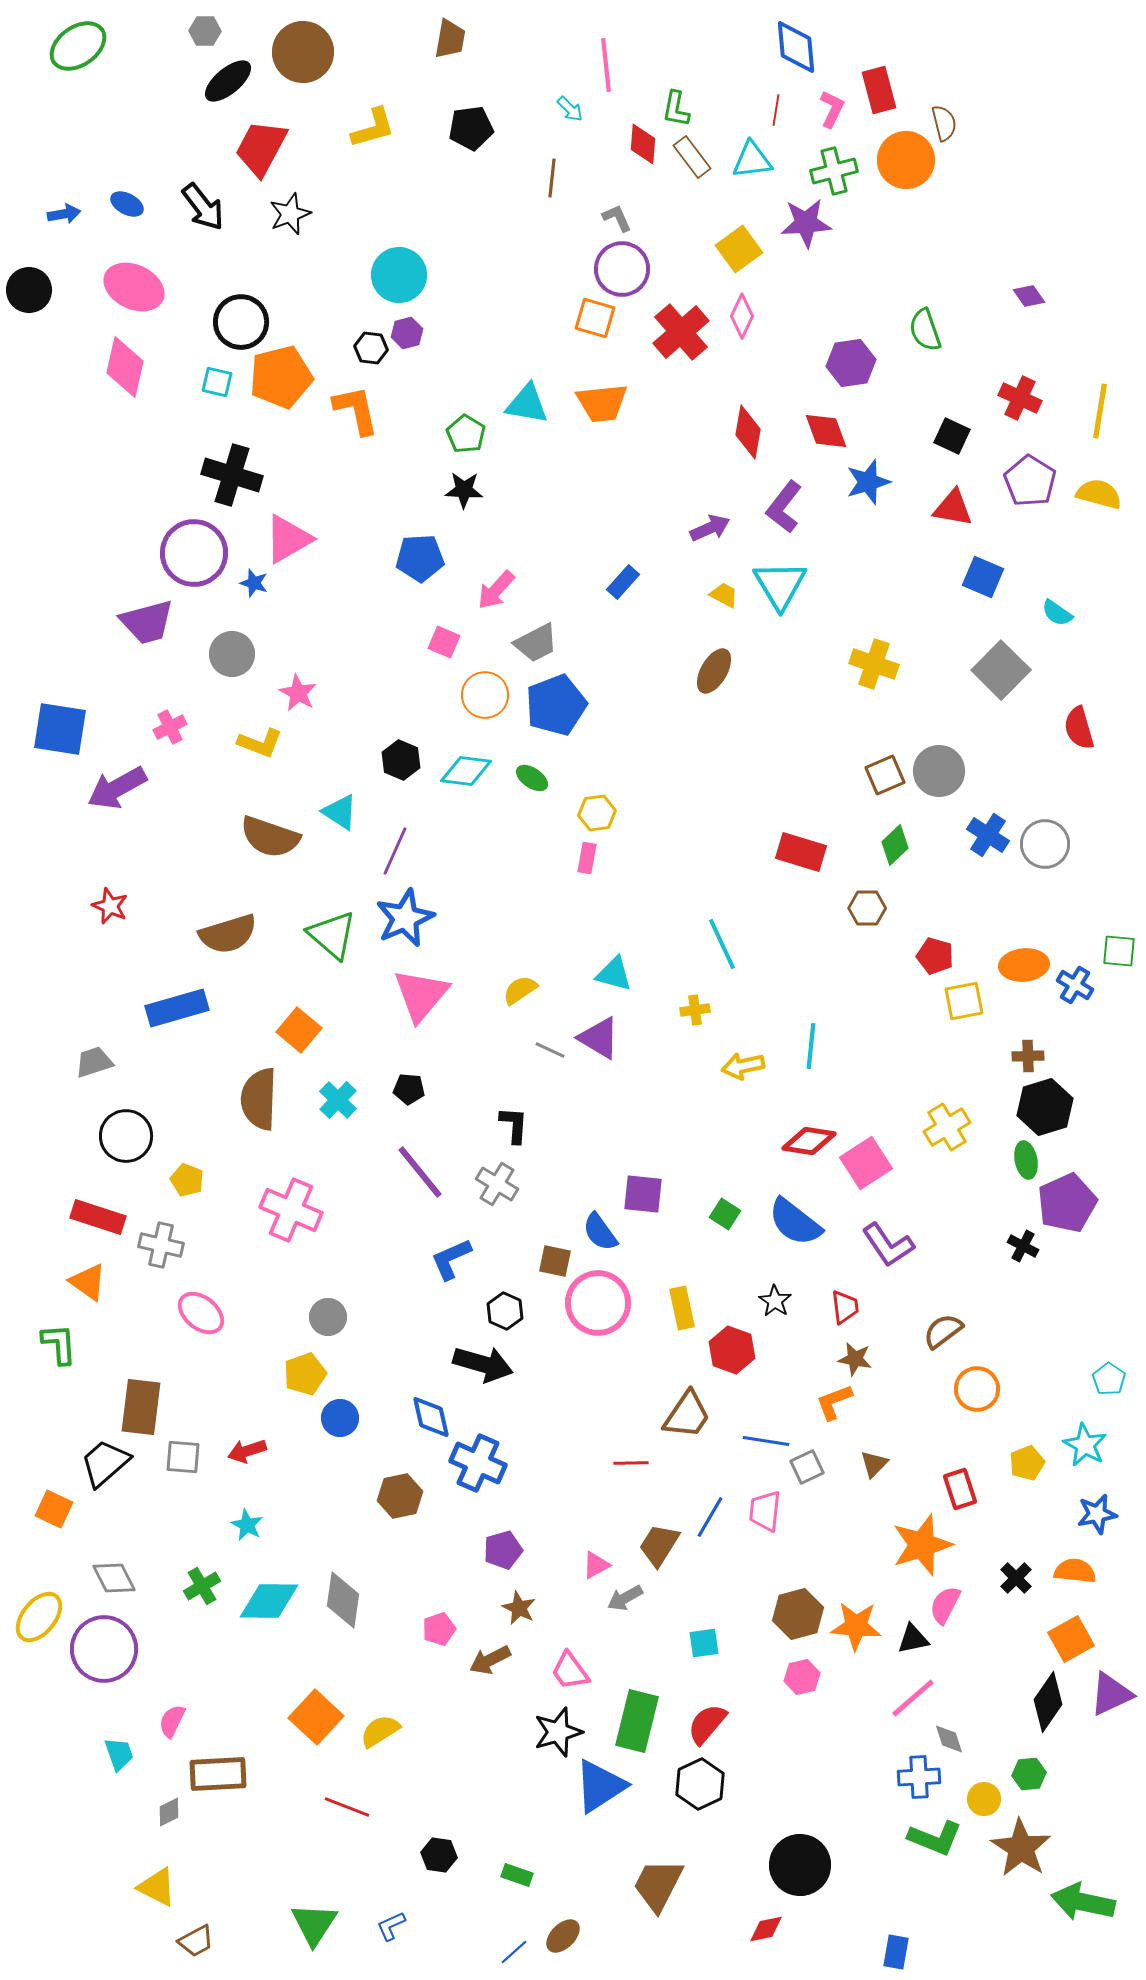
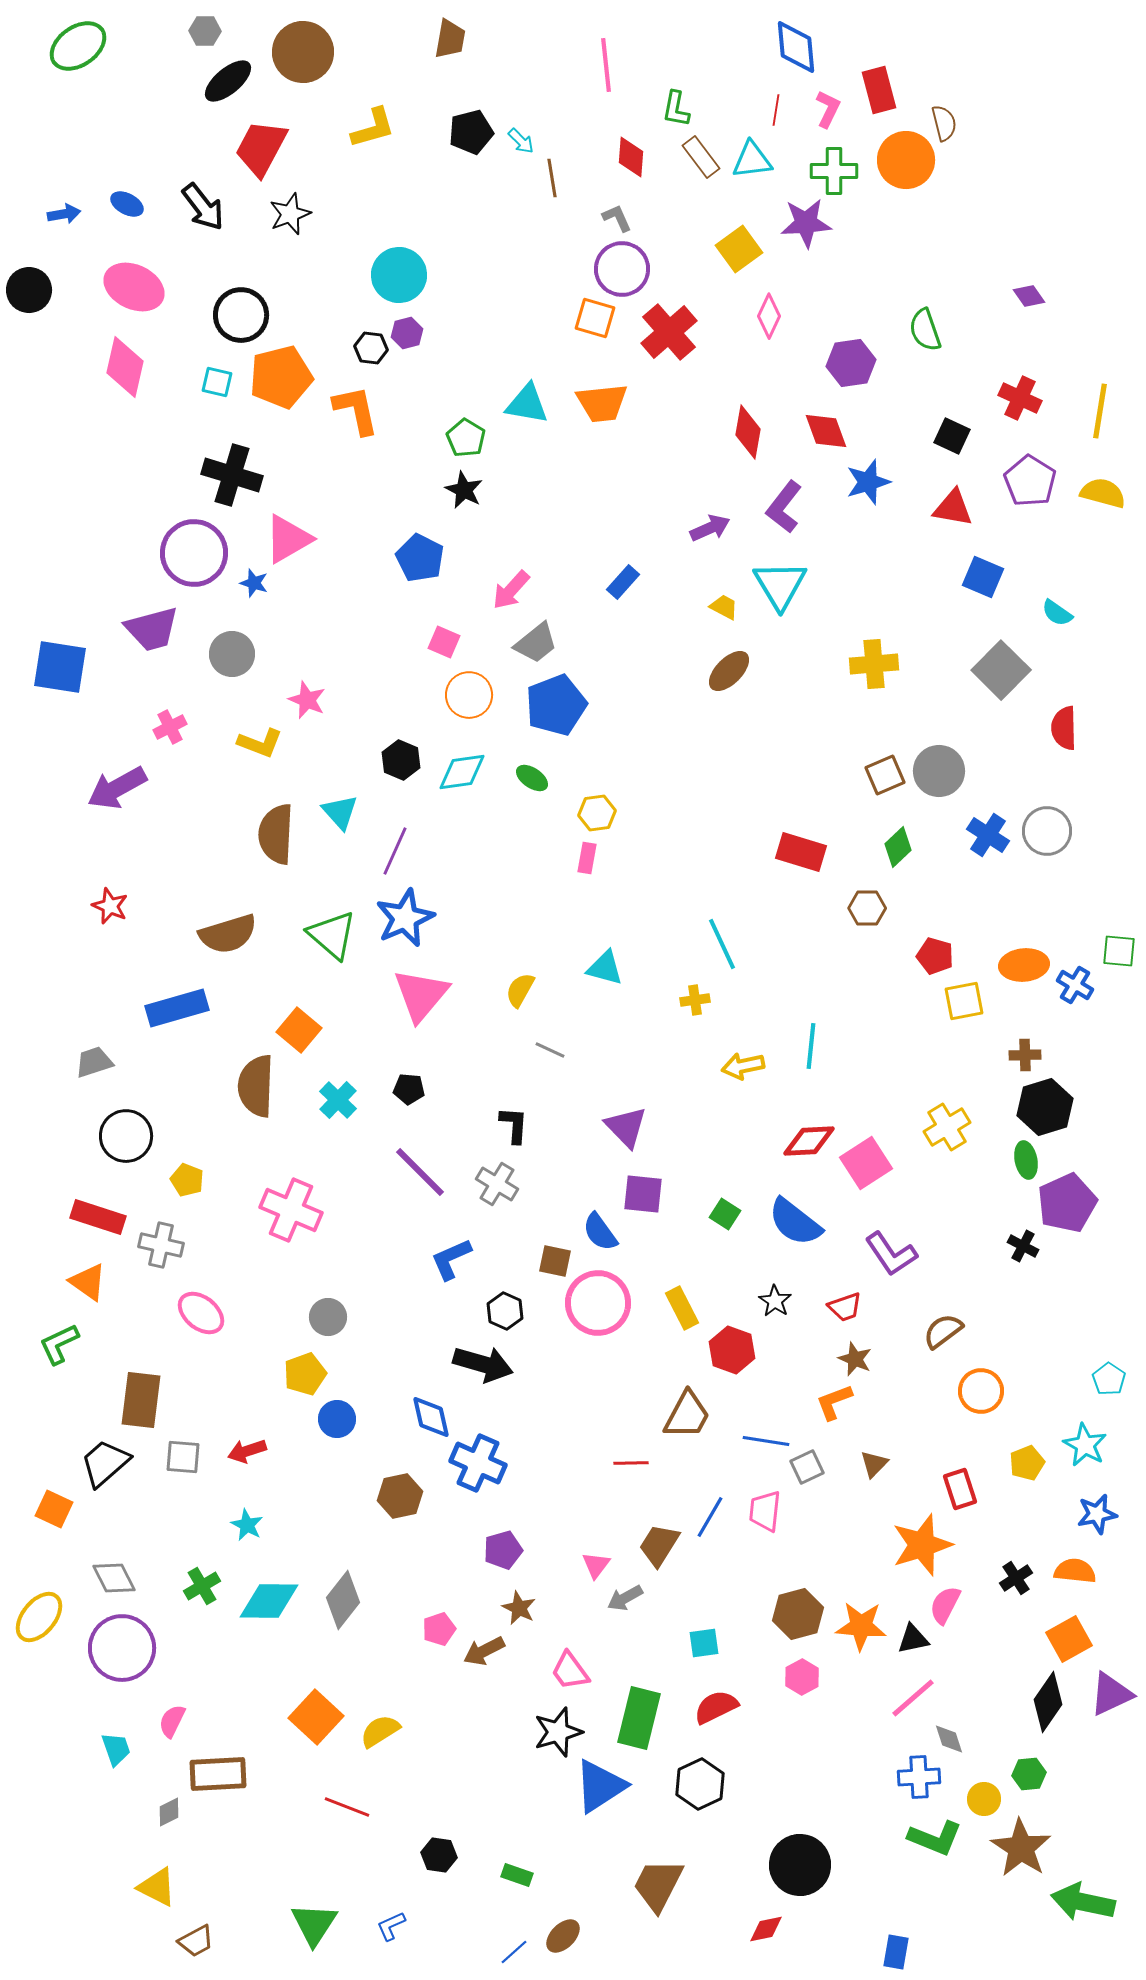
cyan arrow at (570, 109): moved 49 px left, 32 px down
pink L-shape at (832, 109): moved 4 px left
black pentagon at (471, 128): moved 4 px down; rotated 6 degrees counterclockwise
red diamond at (643, 144): moved 12 px left, 13 px down
brown rectangle at (692, 157): moved 9 px right
green cross at (834, 171): rotated 15 degrees clockwise
brown line at (552, 178): rotated 15 degrees counterclockwise
pink diamond at (742, 316): moved 27 px right
black circle at (241, 322): moved 7 px up
red cross at (681, 332): moved 12 px left
green pentagon at (466, 434): moved 4 px down
black star at (464, 490): rotated 24 degrees clockwise
yellow semicircle at (1099, 494): moved 4 px right, 1 px up
blue pentagon at (420, 558): rotated 30 degrees clockwise
pink arrow at (496, 590): moved 15 px right
yellow trapezoid at (724, 595): moved 12 px down
purple trapezoid at (147, 622): moved 5 px right, 7 px down
gray trapezoid at (536, 643): rotated 12 degrees counterclockwise
yellow cross at (874, 664): rotated 24 degrees counterclockwise
brown ellipse at (714, 671): moved 15 px right; rotated 15 degrees clockwise
pink star at (298, 693): moved 9 px right, 7 px down; rotated 6 degrees counterclockwise
orange circle at (485, 695): moved 16 px left
red semicircle at (1079, 728): moved 15 px left; rotated 15 degrees clockwise
blue square at (60, 729): moved 62 px up
cyan diamond at (466, 771): moved 4 px left, 1 px down; rotated 15 degrees counterclockwise
cyan triangle at (340, 812): rotated 15 degrees clockwise
brown semicircle at (270, 837): moved 6 px right, 3 px up; rotated 74 degrees clockwise
gray circle at (1045, 844): moved 2 px right, 13 px up
green diamond at (895, 845): moved 3 px right, 2 px down
cyan triangle at (614, 974): moved 9 px left, 6 px up
yellow semicircle at (520, 990): rotated 27 degrees counterclockwise
yellow cross at (695, 1010): moved 10 px up
purple triangle at (599, 1038): moved 27 px right, 89 px down; rotated 15 degrees clockwise
brown cross at (1028, 1056): moved 3 px left, 1 px up
brown semicircle at (259, 1099): moved 3 px left, 13 px up
red diamond at (809, 1141): rotated 12 degrees counterclockwise
purple line at (420, 1172): rotated 6 degrees counterclockwise
purple L-shape at (888, 1245): moved 3 px right, 9 px down
red trapezoid at (845, 1307): rotated 78 degrees clockwise
yellow rectangle at (682, 1308): rotated 15 degrees counterclockwise
green L-shape at (59, 1344): rotated 111 degrees counterclockwise
brown star at (855, 1359): rotated 12 degrees clockwise
orange circle at (977, 1389): moved 4 px right, 2 px down
brown rectangle at (141, 1407): moved 7 px up
brown trapezoid at (687, 1415): rotated 6 degrees counterclockwise
blue circle at (340, 1418): moved 3 px left, 1 px down
pink triangle at (596, 1565): rotated 24 degrees counterclockwise
black cross at (1016, 1578): rotated 12 degrees clockwise
gray diamond at (343, 1600): rotated 30 degrees clockwise
orange star at (856, 1626): moved 5 px right
orange square at (1071, 1639): moved 2 px left
purple circle at (104, 1649): moved 18 px right, 1 px up
brown arrow at (490, 1660): moved 6 px left, 9 px up
pink hexagon at (802, 1677): rotated 16 degrees counterclockwise
green rectangle at (637, 1721): moved 2 px right, 3 px up
red semicircle at (707, 1724): moved 9 px right, 17 px up; rotated 24 degrees clockwise
cyan trapezoid at (119, 1754): moved 3 px left, 5 px up
